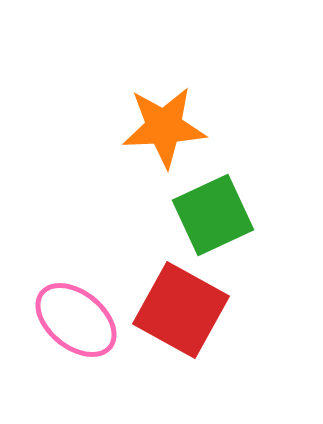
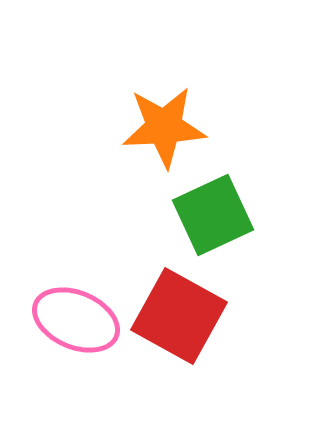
red square: moved 2 px left, 6 px down
pink ellipse: rotated 16 degrees counterclockwise
